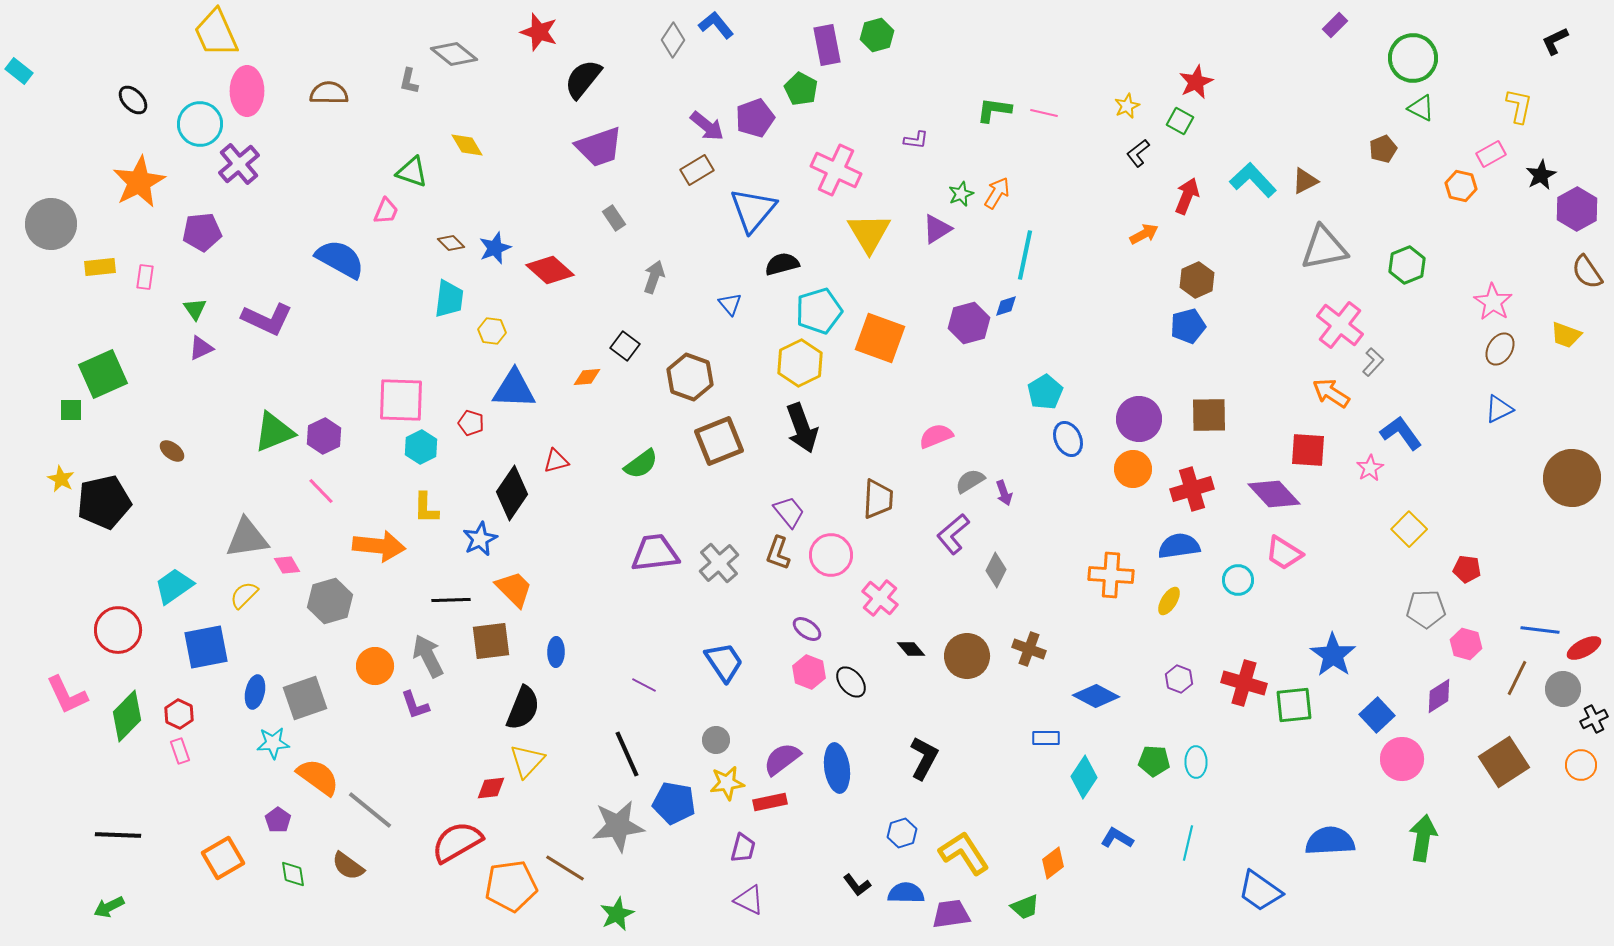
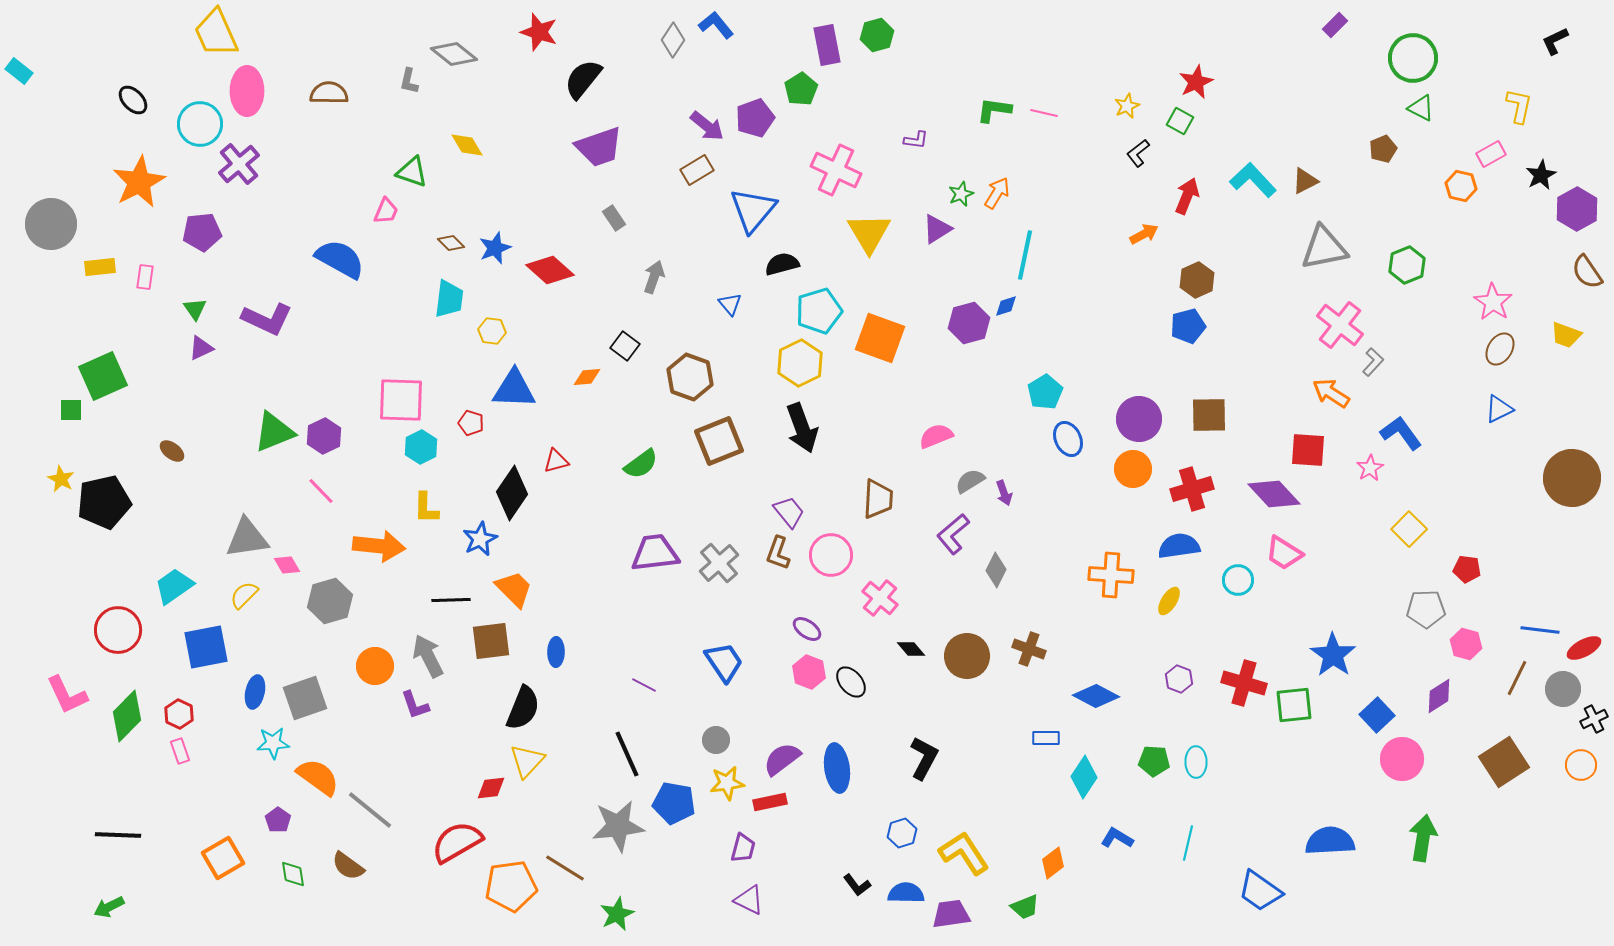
green pentagon at (801, 89): rotated 12 degrees clockwise
green square at (103, 374): moved 2 px down
